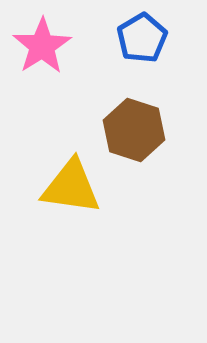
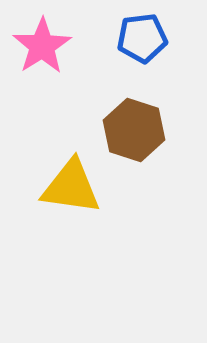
blue pentagon: rotated 24 degrees clockwise
